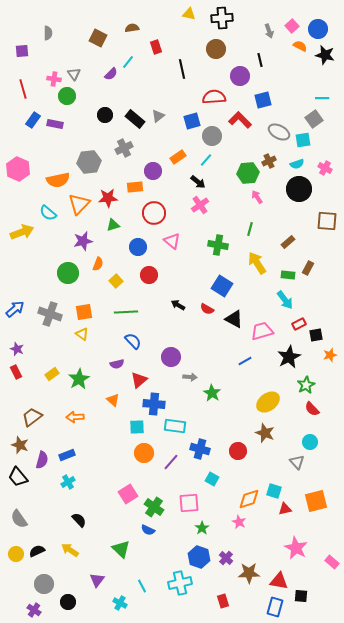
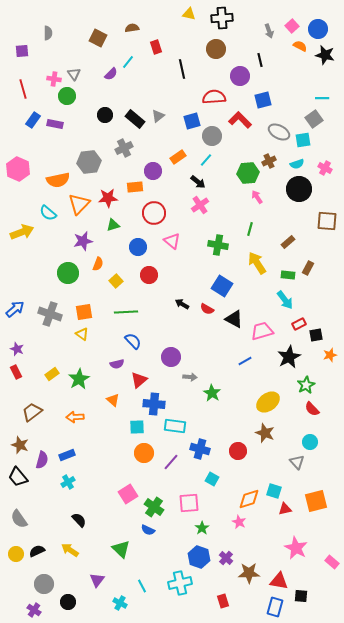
black arrow at (178, 305): moved 4 px right, 1 px up
brown trapezoid at (32, 417): moved 5 px up
